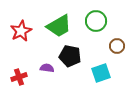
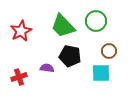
green trapezoid: moved 4 px right; rotated 76 degrees clockwise
brown circle: moved 8 px left, 5 px down
cyan square: rotated 18 degrees clockwise
